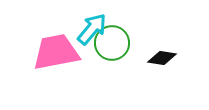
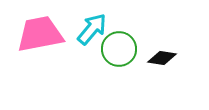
green circle: moved 7 px right, 6 px down
pink trapezoid: moved 16 px left, 18 px up
